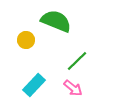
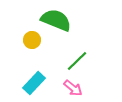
green semicircle: moved 1 px up
yellow circle: moved 6 px right
cyan rectangle: moved 2 px up
